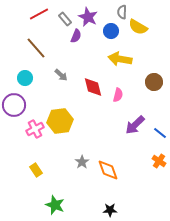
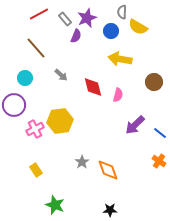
purple star: moved 1 px left, 1 px down; rotated 24 degrees clockwise
